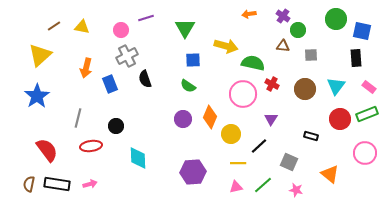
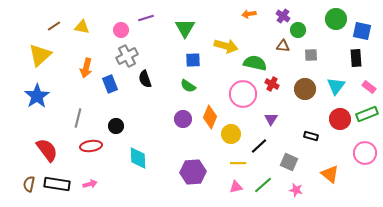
green semicircle at (253, 63): moved 2 px right
